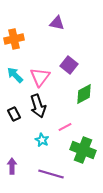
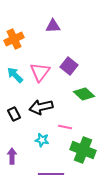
purple triangle: moved 4 px left, 3 px down; rotated 14 degrees counterclockwise
orange cross: rotated 12 degrees counterclockwise
purple square: moved 1 px down
pink triangle: moved 5 px up
green diamond: rotated 70 degrees clockwise
black arrow: moved 3 px right, 1 px down; rotated 95 degrees clockwise
pink line: rotated 40 degrees clockwise
cyan star: rotated 16 degrees counterclockwise
purple arrow: moved 10 px up
purple line: rotated 15 degrees counterclockwise
